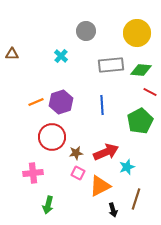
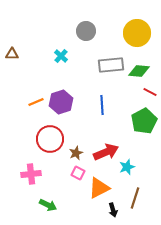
green diamond: moved 2 px left, 1 px down
green pentagon: moved 4 px right
red circle: moved 2 px left, 2 px down
brown star: rotated 16 degrees counterclockwise
pink cross: moved 2 px left, 1 px down
orange triangle: moved 1 px left, 2 px down
brown line: moved 1 px left, 1 px up
green arrow: rotated 78 degrees counterclockwise
